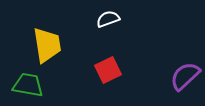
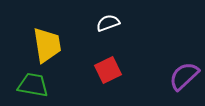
white semicircle: moved 4 px down
purple semicircle: moved 1 px left
green trapezoid: moved 5 px right
